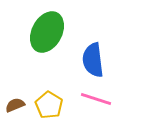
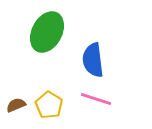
brown semicircle: moved 1 px right
